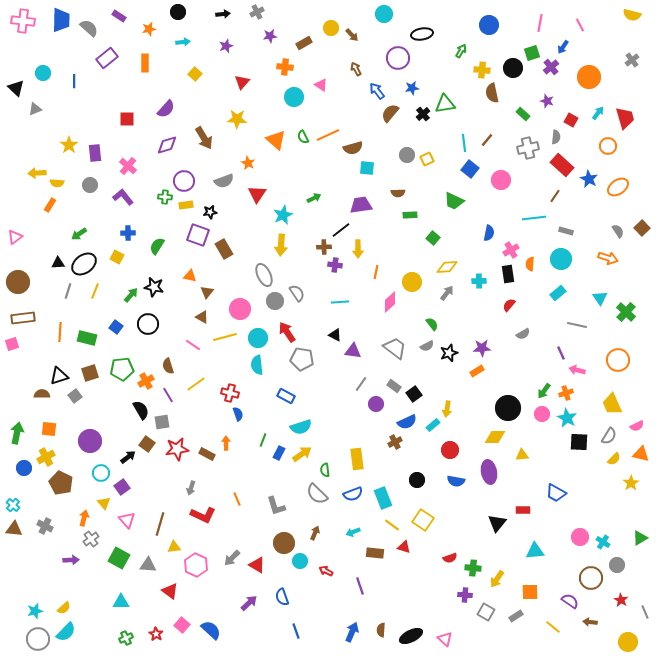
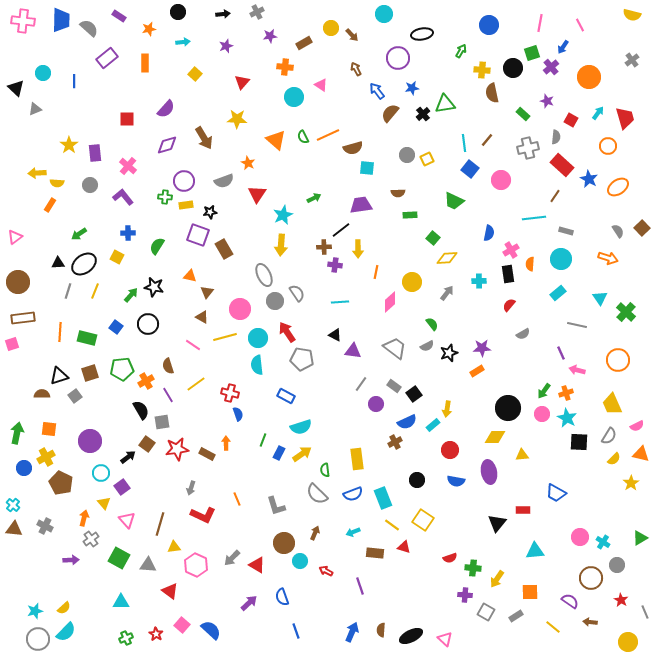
yellow diamond at (447, 267): moved 9 px up
